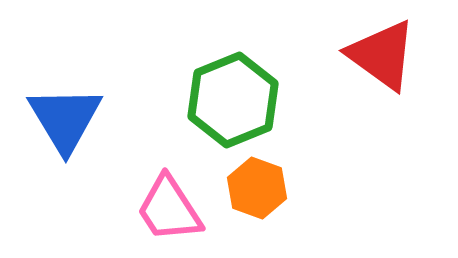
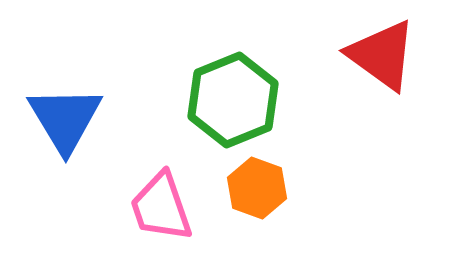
pink trapezoid: moved 8 px left, 2 px up; rotated 14 degrees clockwise
